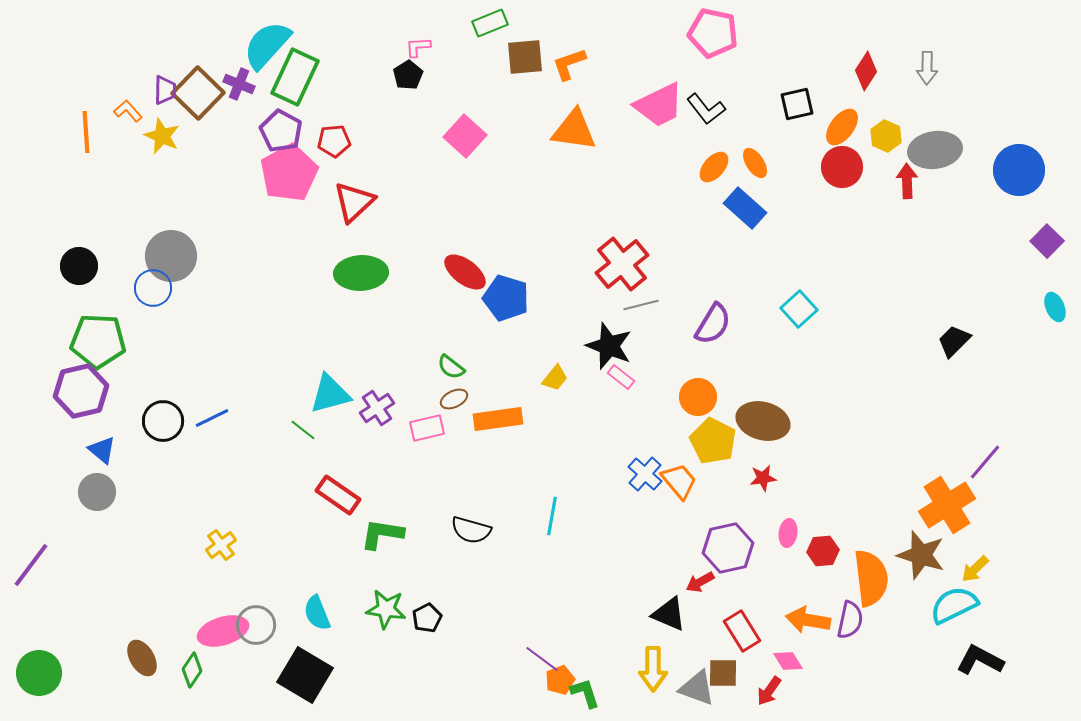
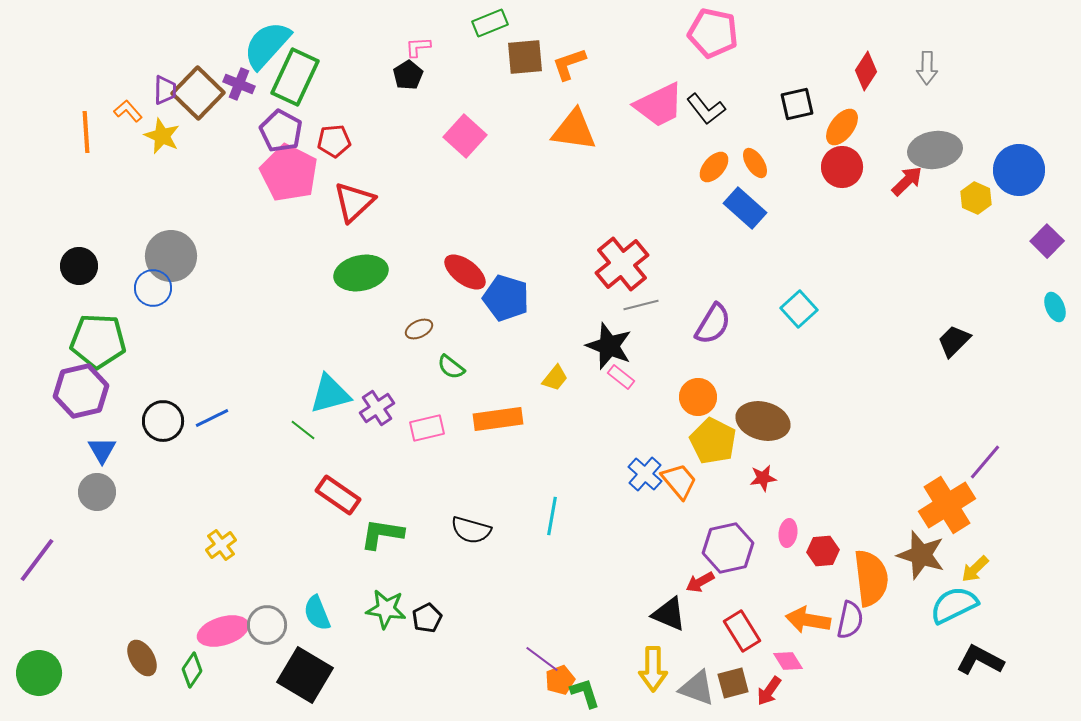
yellow hexagon at (886, 136): moved 90 px right, 62 px down
pink pentagon at (289, 173): rotated 16 degrees counterclockwise
red arrow at (907, 181): rotated 48 degrees clockwise
green ellipse at (361, 273): rotated 9 degrees counterclockwise
brown ellipse at (454, 399): moved 35 px left, 70 px up
blue triangle at (102, 450): rotated 20 degrees clockwise
purple line at (31, 565): moved 6 px right, 5 px up
gray circle at (256, 625): moved 11 px right
brown square at (723, 673): moved 10 px right, 10 px down; rotated 16 degrees counterclockwise
